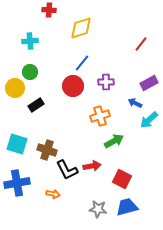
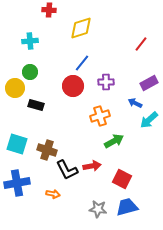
black rectangle: rotated 49 degrees clockwise
